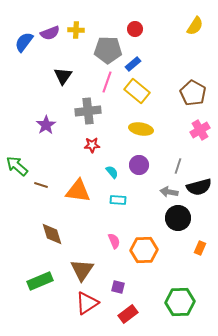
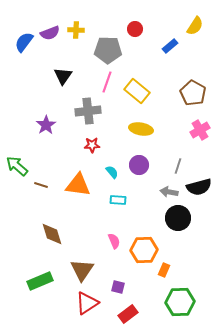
blue rectangle: moved 37 px right, 18 px up
orange triangle: moved 6 px up
orange rectangle: moved 36 px left, 22 px down
